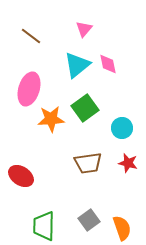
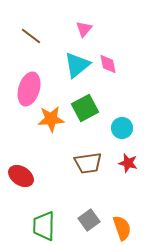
green square: rotated 8 degrees clockwise
